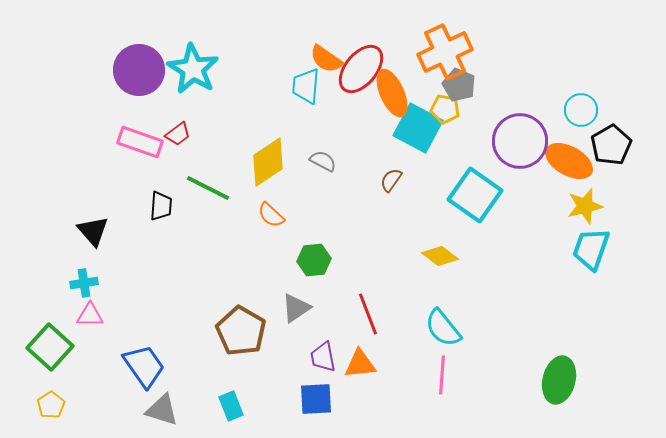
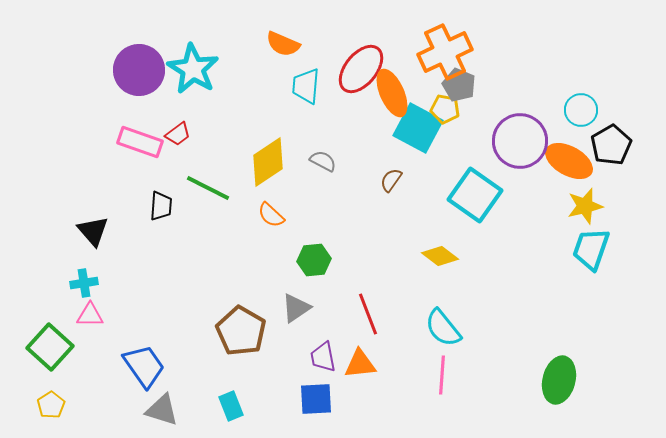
orange semicircle at (326, 59): moved 43 px left, 15 px up; rotated 12 degrees counterclockwise
